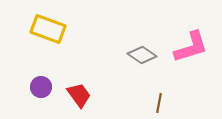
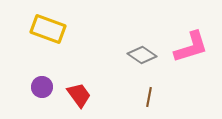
purple circle: moved 1 px right
brown line: moved 10 px left, 6 px up
